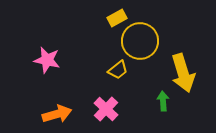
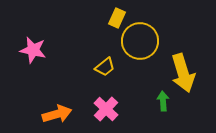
yellow rectangle: rotated 36 degrees counterclockwise
pink star: moved 14 px left, 10 px up
yellow trapezoid: moved 13 px left, 3 px up
